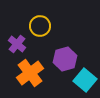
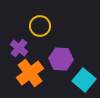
purple cross: moved 2 px right, 4 px down
purple hexagon: moved 4 px left; rotated 20 degrees clockwise
cyan square: moved 1 px left
